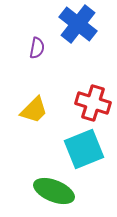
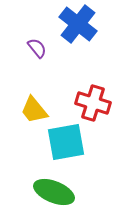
purple semicircle: rotated 50 degrees counterclockwise
yellow trapezoid: rotated 96 degrees clockwise
cyan square: moved 18 px left, 7 px up; rotated 12 degrees clockwise
green ellipse: moved 1 px down
